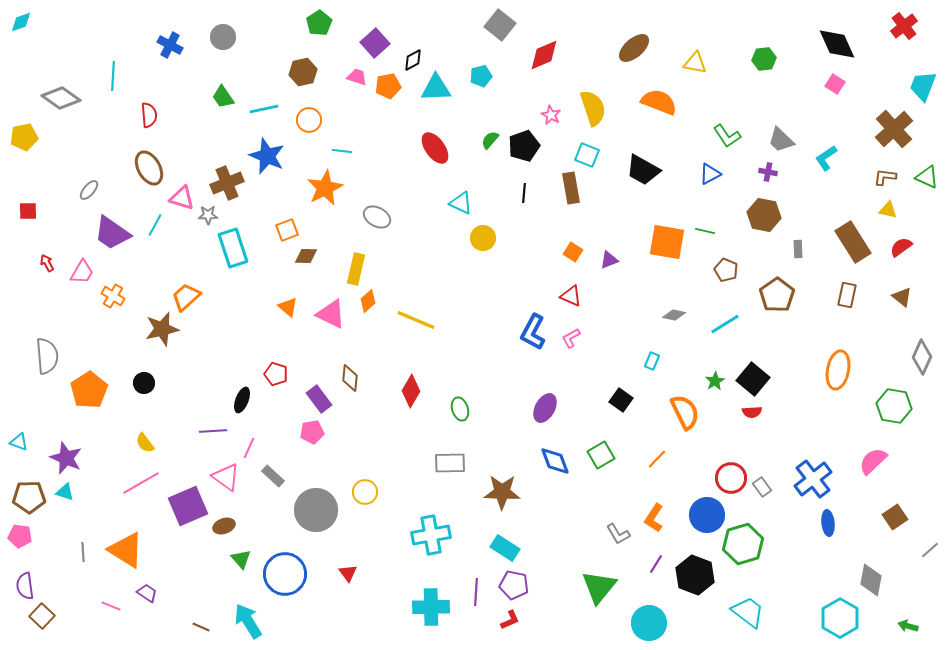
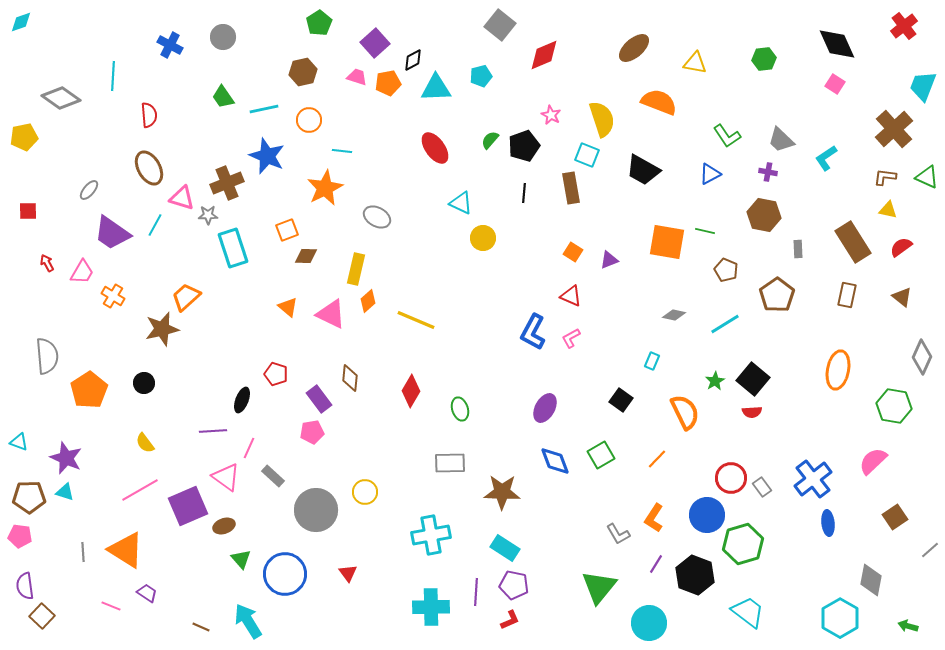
orange pentagon at (388, 86): moved 3 px up
yellow semicircle at (593, 108): moved 9 px right, 11 px down
pink line at (141, 483): moved 1 px left, 7 px down
